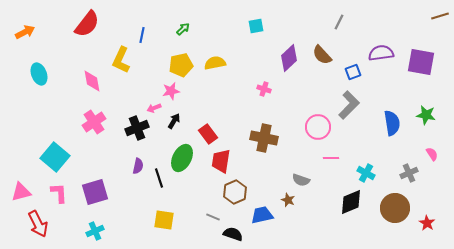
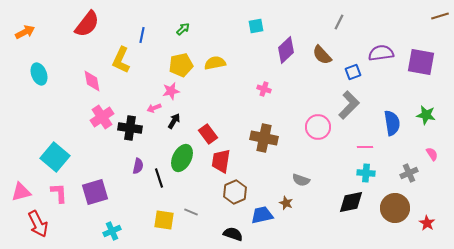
purple diamond at (289, 58): moved 3 px left, 8 px up
pink cross at (94, 122): moved 8 px right, 5 px up
black cross at (137, 128): moved 7 px left; rotated 30 degrees clockwise
pink line at (331, 158): moved 34 px right, 11 px up
cyan cross at (366, 173): rotated 24 degrees counterclockwise
brown star at (288, 200): moved 2 px left, 3 px down
black diamond at (351, 202): rotated 12 degrees clockwise
gray line at (213, 217): moved 22 px left, 5 px up
cyan cross at (95, 231): moved 17 px right
